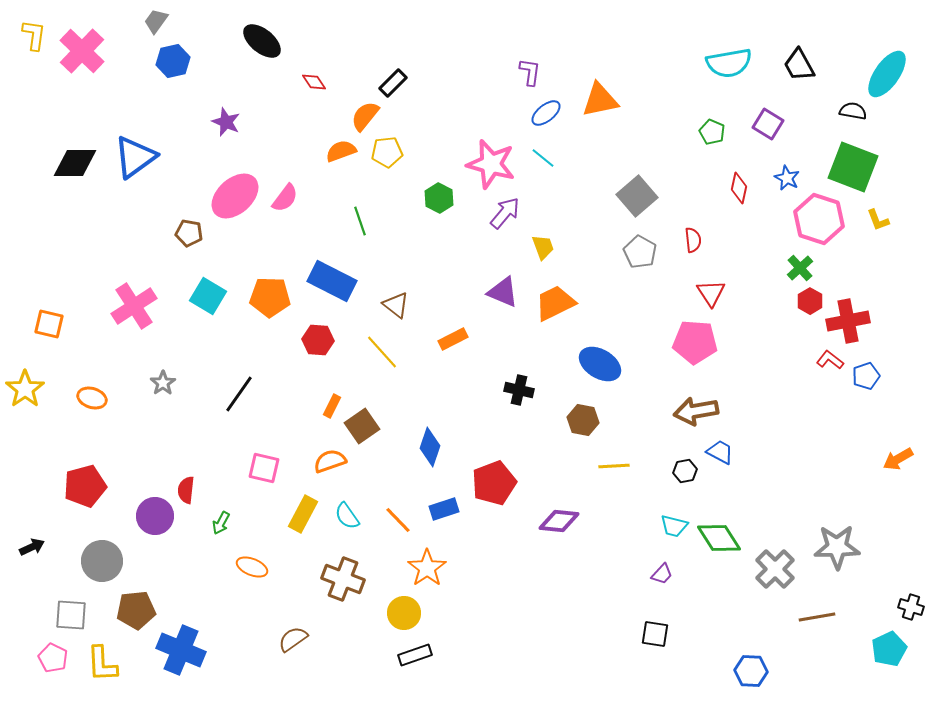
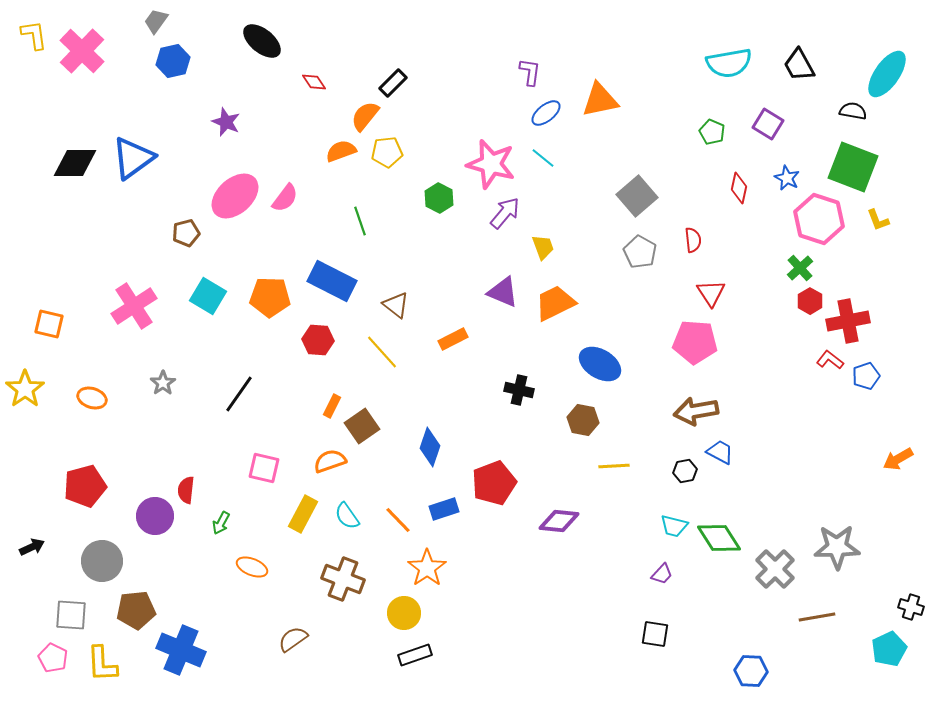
yellow L-shape at (34, 35): rotated 16 degrees counterclockwise
blue triangle at (135, 157): moved 2 px left, 1 px down
brown pentagon at (189, 233): moved 3 px left; rotated 24 degrees counterclockwise
